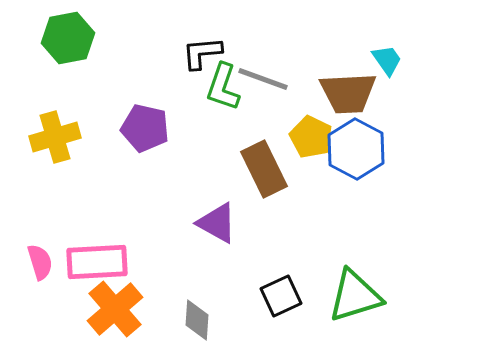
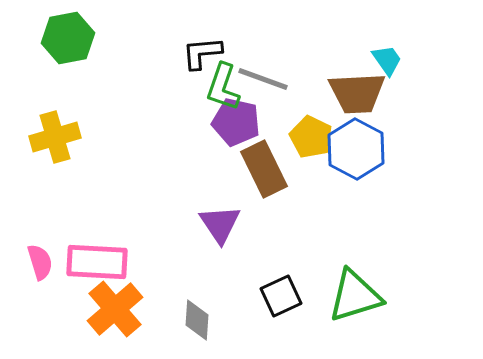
brown trapezoid: moved 9 px right
purple pentagon: moved 91 px right, 6 px up
purple triangle: moved 3 px right, 1 px down; rotated 27 degrees clockwise
pink rectangle: rotated 6 degrees clockwise
